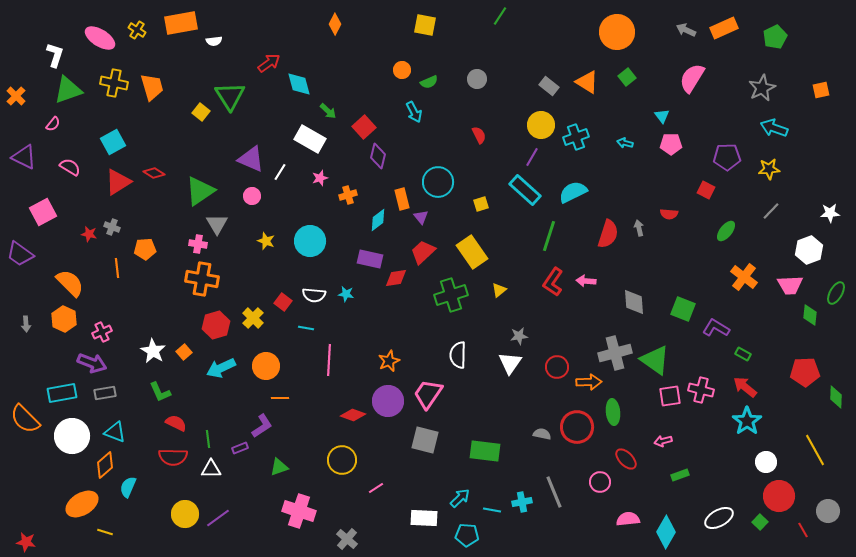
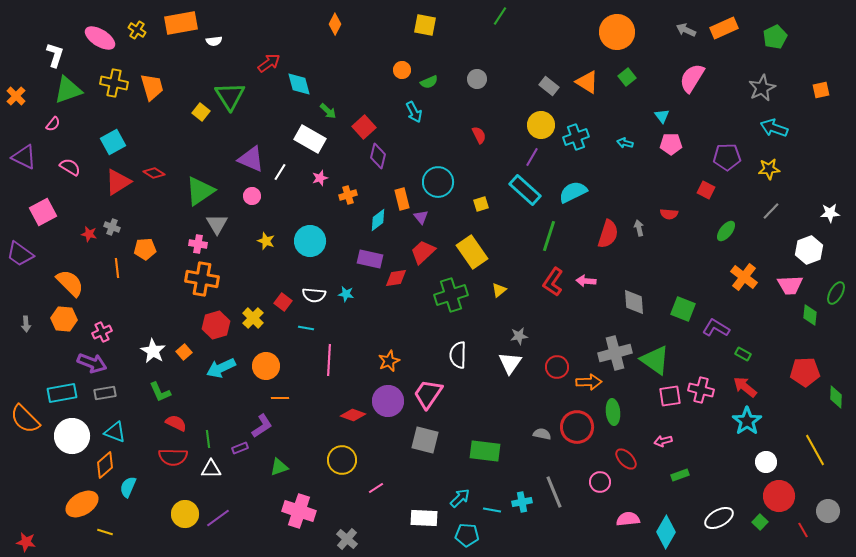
orange hexagon at (64, 319): rotated 20 degrees counterclockwise
